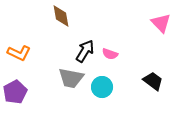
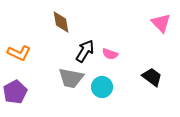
brown diamond: moved 6 px down
black trapezoid: moved 1 px left, 4 px up
